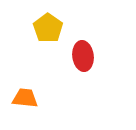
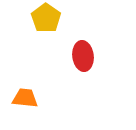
yellow pentagon: moved 2 px left, 10 px up
